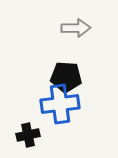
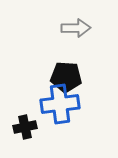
black cross: moved 3 px left, 8 px up
